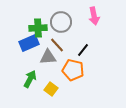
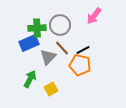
pink arrow: rotated 48 degrees clockwise
gray circle: moved 1 px left, 3 px down
green cross: moved 1 px left
brown line: moved 5 px right, 3 px down
black line: rotated 24 degrees clockwise
gray triangle: rotated 42 degrees counterclockwise
orange pentagon: moved 7 px right, 5 px up
yellow square: rotated 24 degrees clockwise
